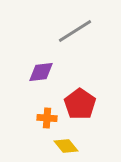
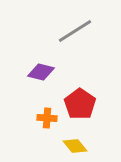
purple diamond: rotated 20 degrees clockwise
yellow diamond: moved 9 px right
